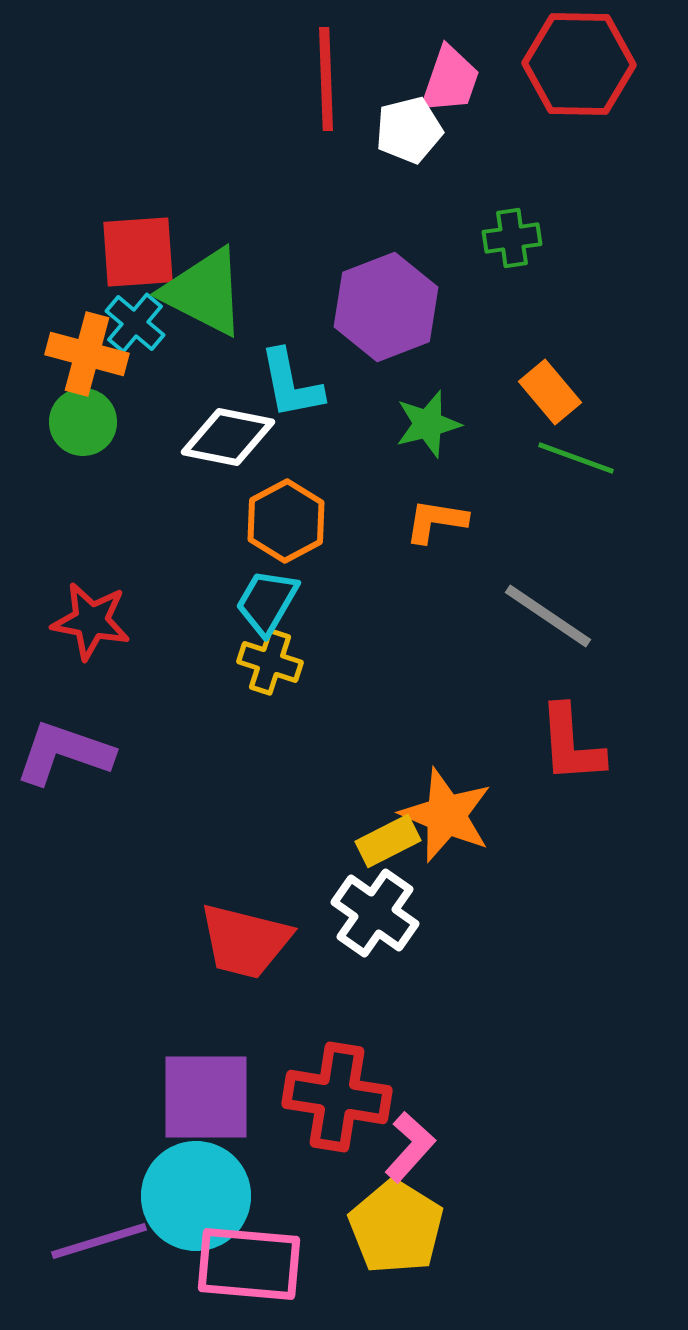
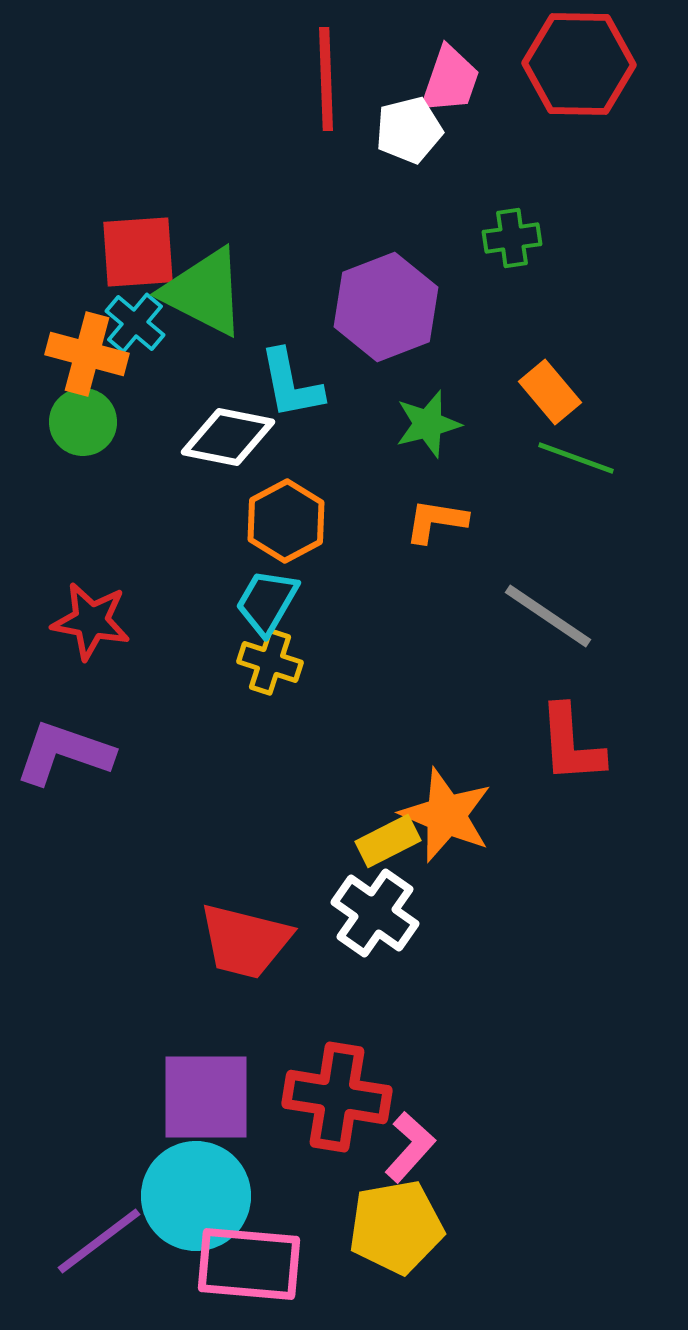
yellow pentagon: rotated 30 degrees clockwise
purple line: rotated 20 degrees counterclockwise
